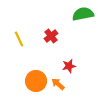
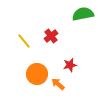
yellow line: moved 5 px right, 2 px down; rotated 14 degrees counterclockwise
red star: moved 1 px right, 1 px up
orange circle: moved 1 px right, 7 px up
